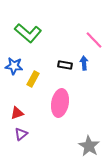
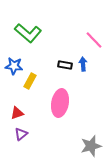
blue arrow: moved 1 px left, 1 px down
yellow rectangle: moved 3 px left, 2 px down
gray star: moved 2 px right; rotated 25 degrees clockwise
